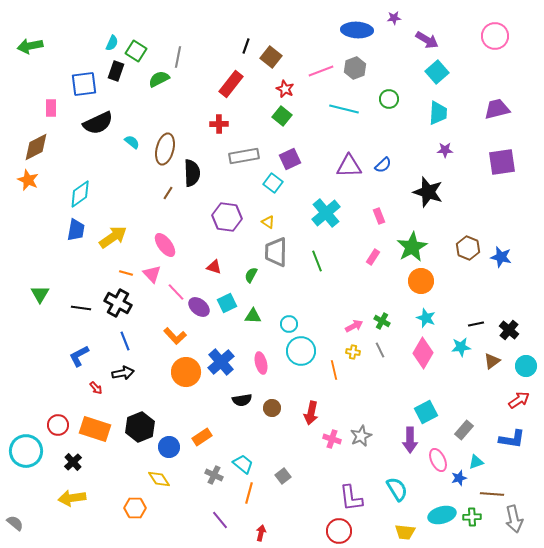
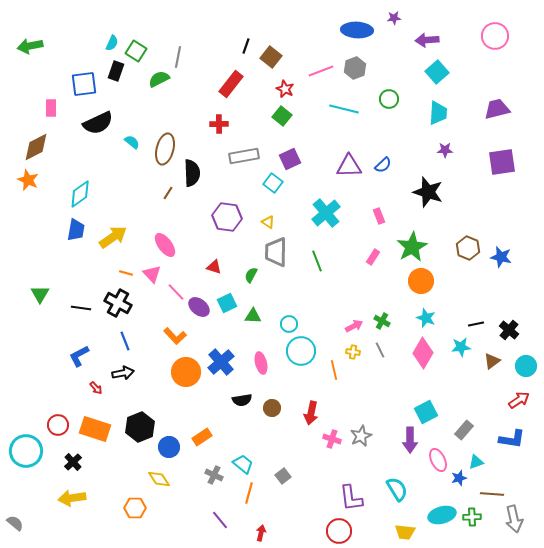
purple arrow at (427, 40): rotated 145 degrees clockwise
